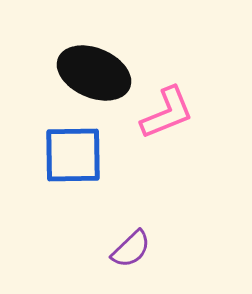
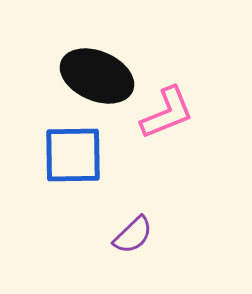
black ellipse: moved 3 px right, 3 px down
purple semicircle: moved 2 px right, 14 px up
